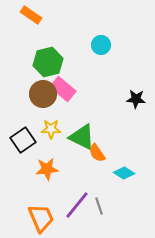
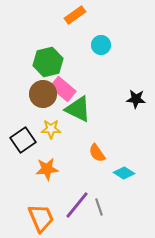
orange rectangle: moved 44 px right; rotated 70 degrees counterclockwise
green triangle: moved 4 px left, 28 px up
gray line: moved 1 px down
